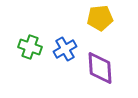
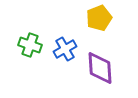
yellow pentagon: moved 1 px left; rotated 15 degrees counterclockwise
green cross: moved 2 px up
